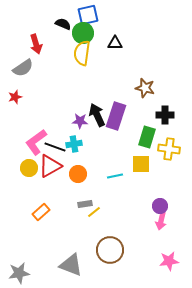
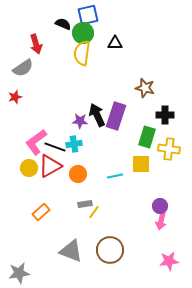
yellow line: rotated 16 degrees counterclockwise
gray triangle: moved 14 px up
